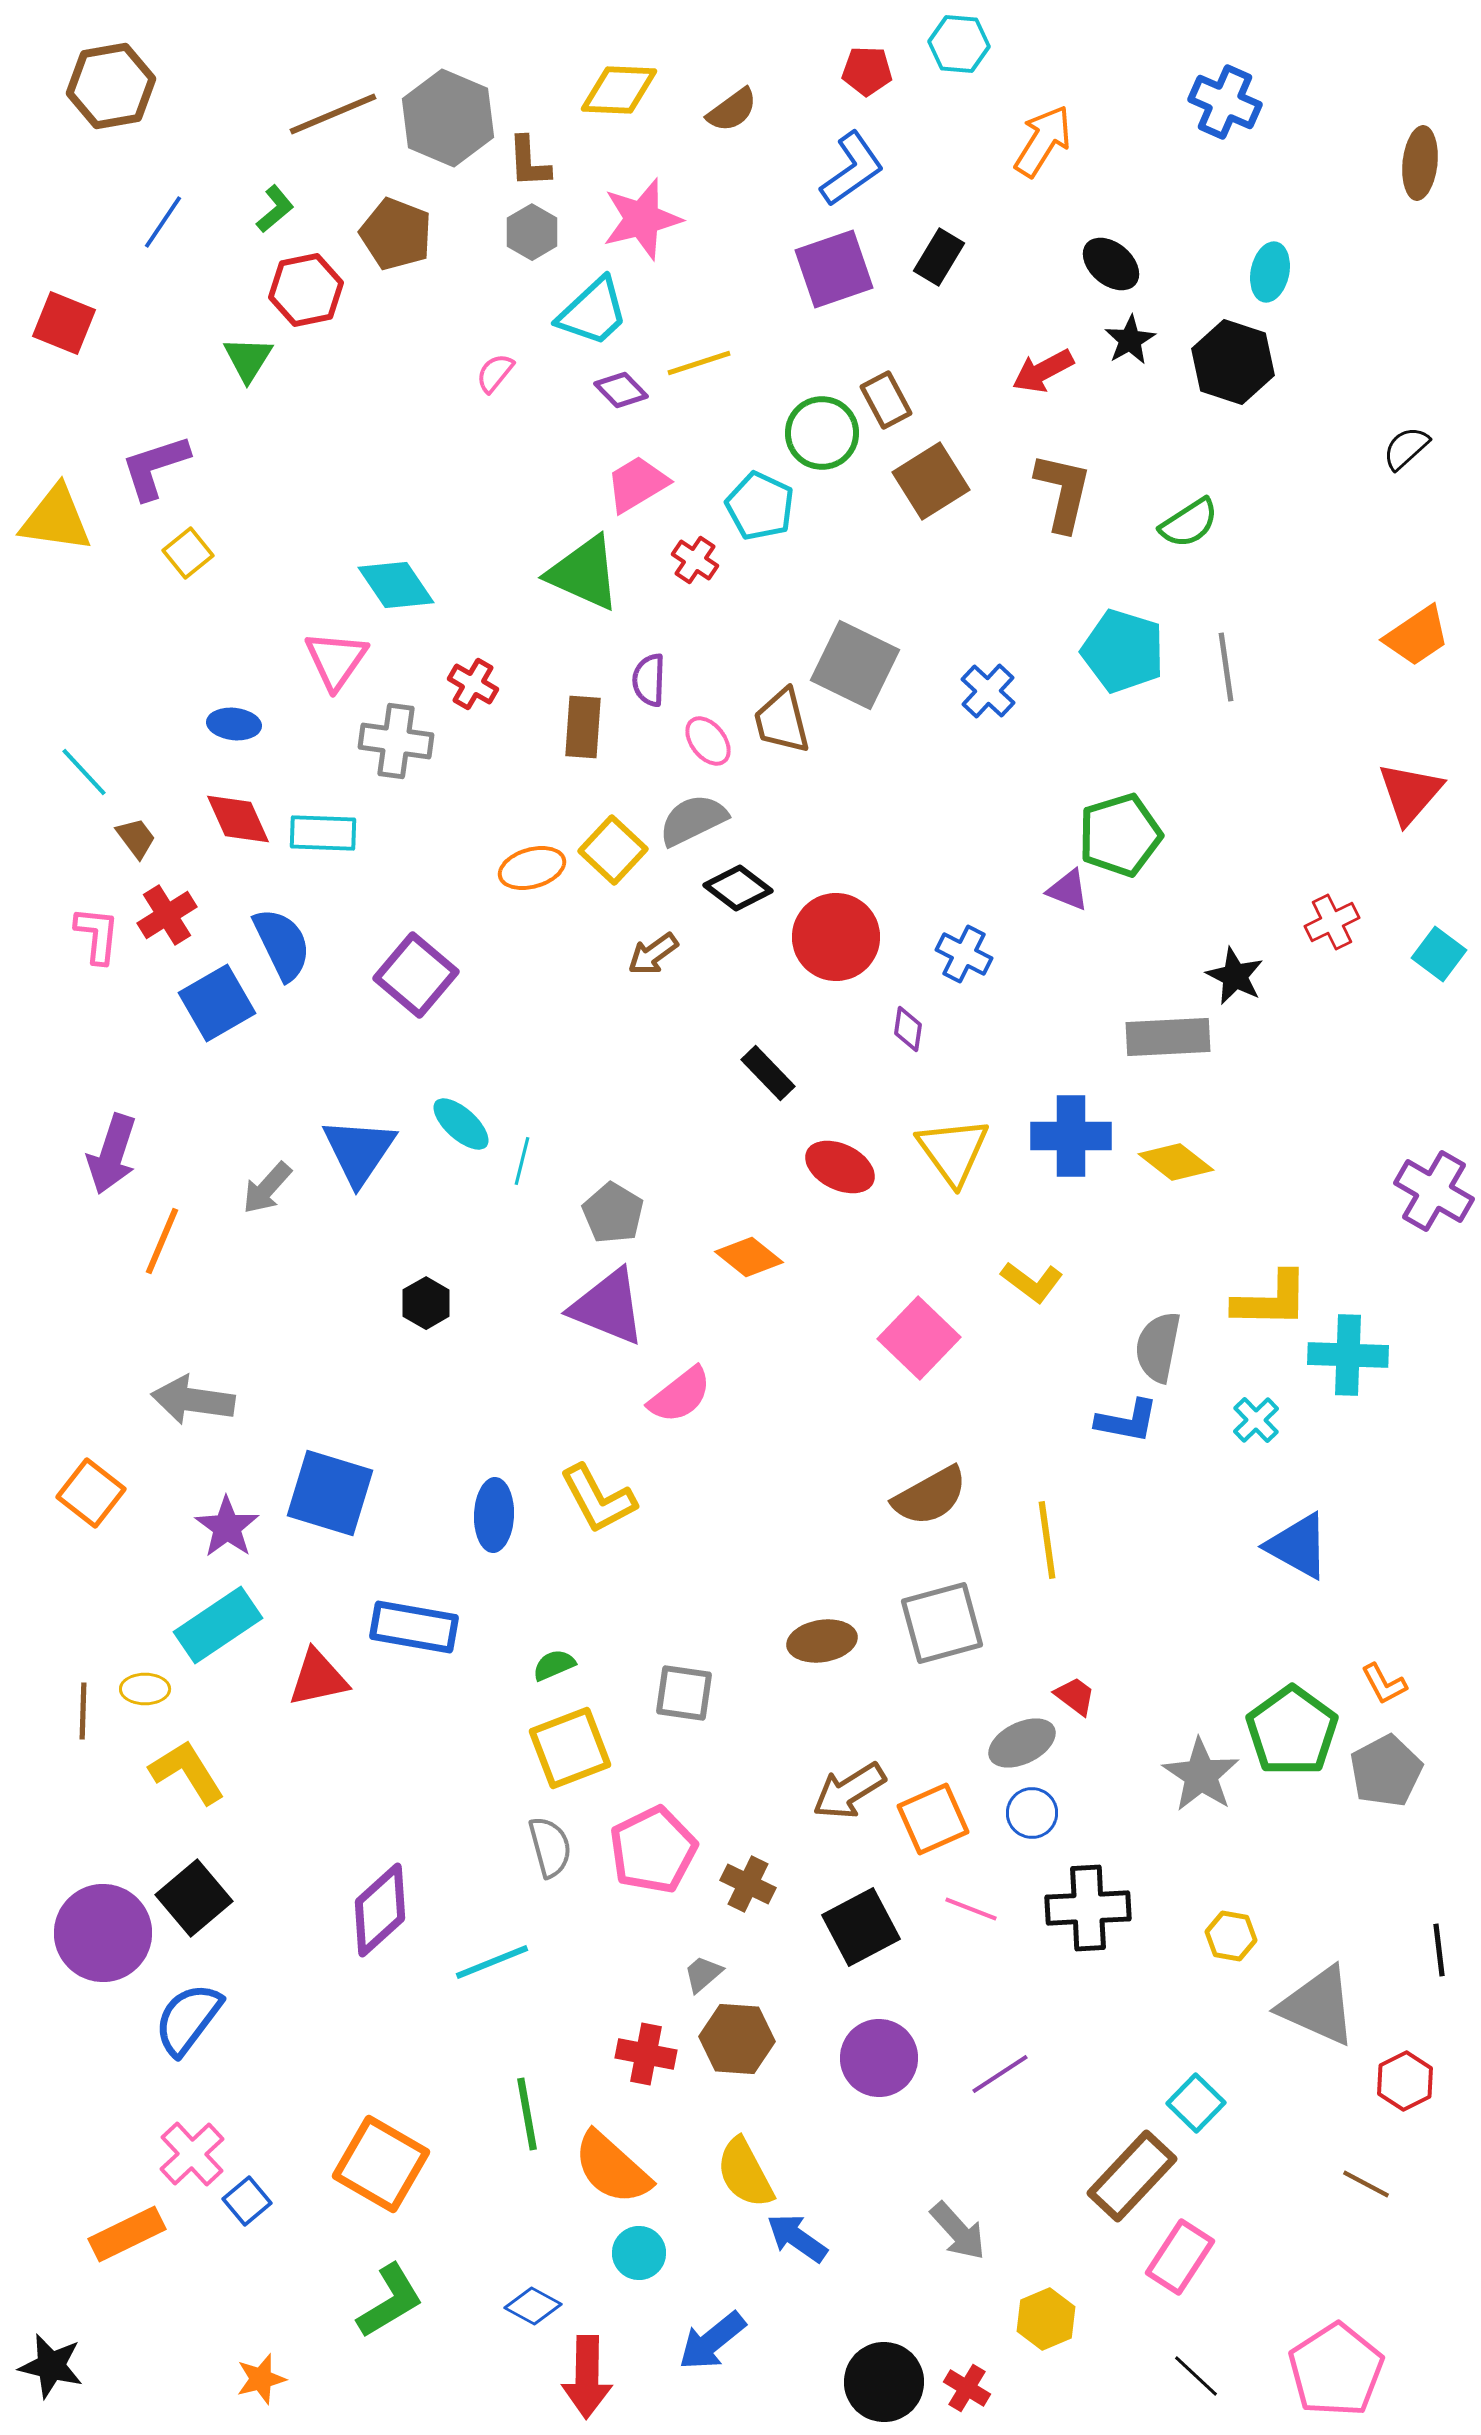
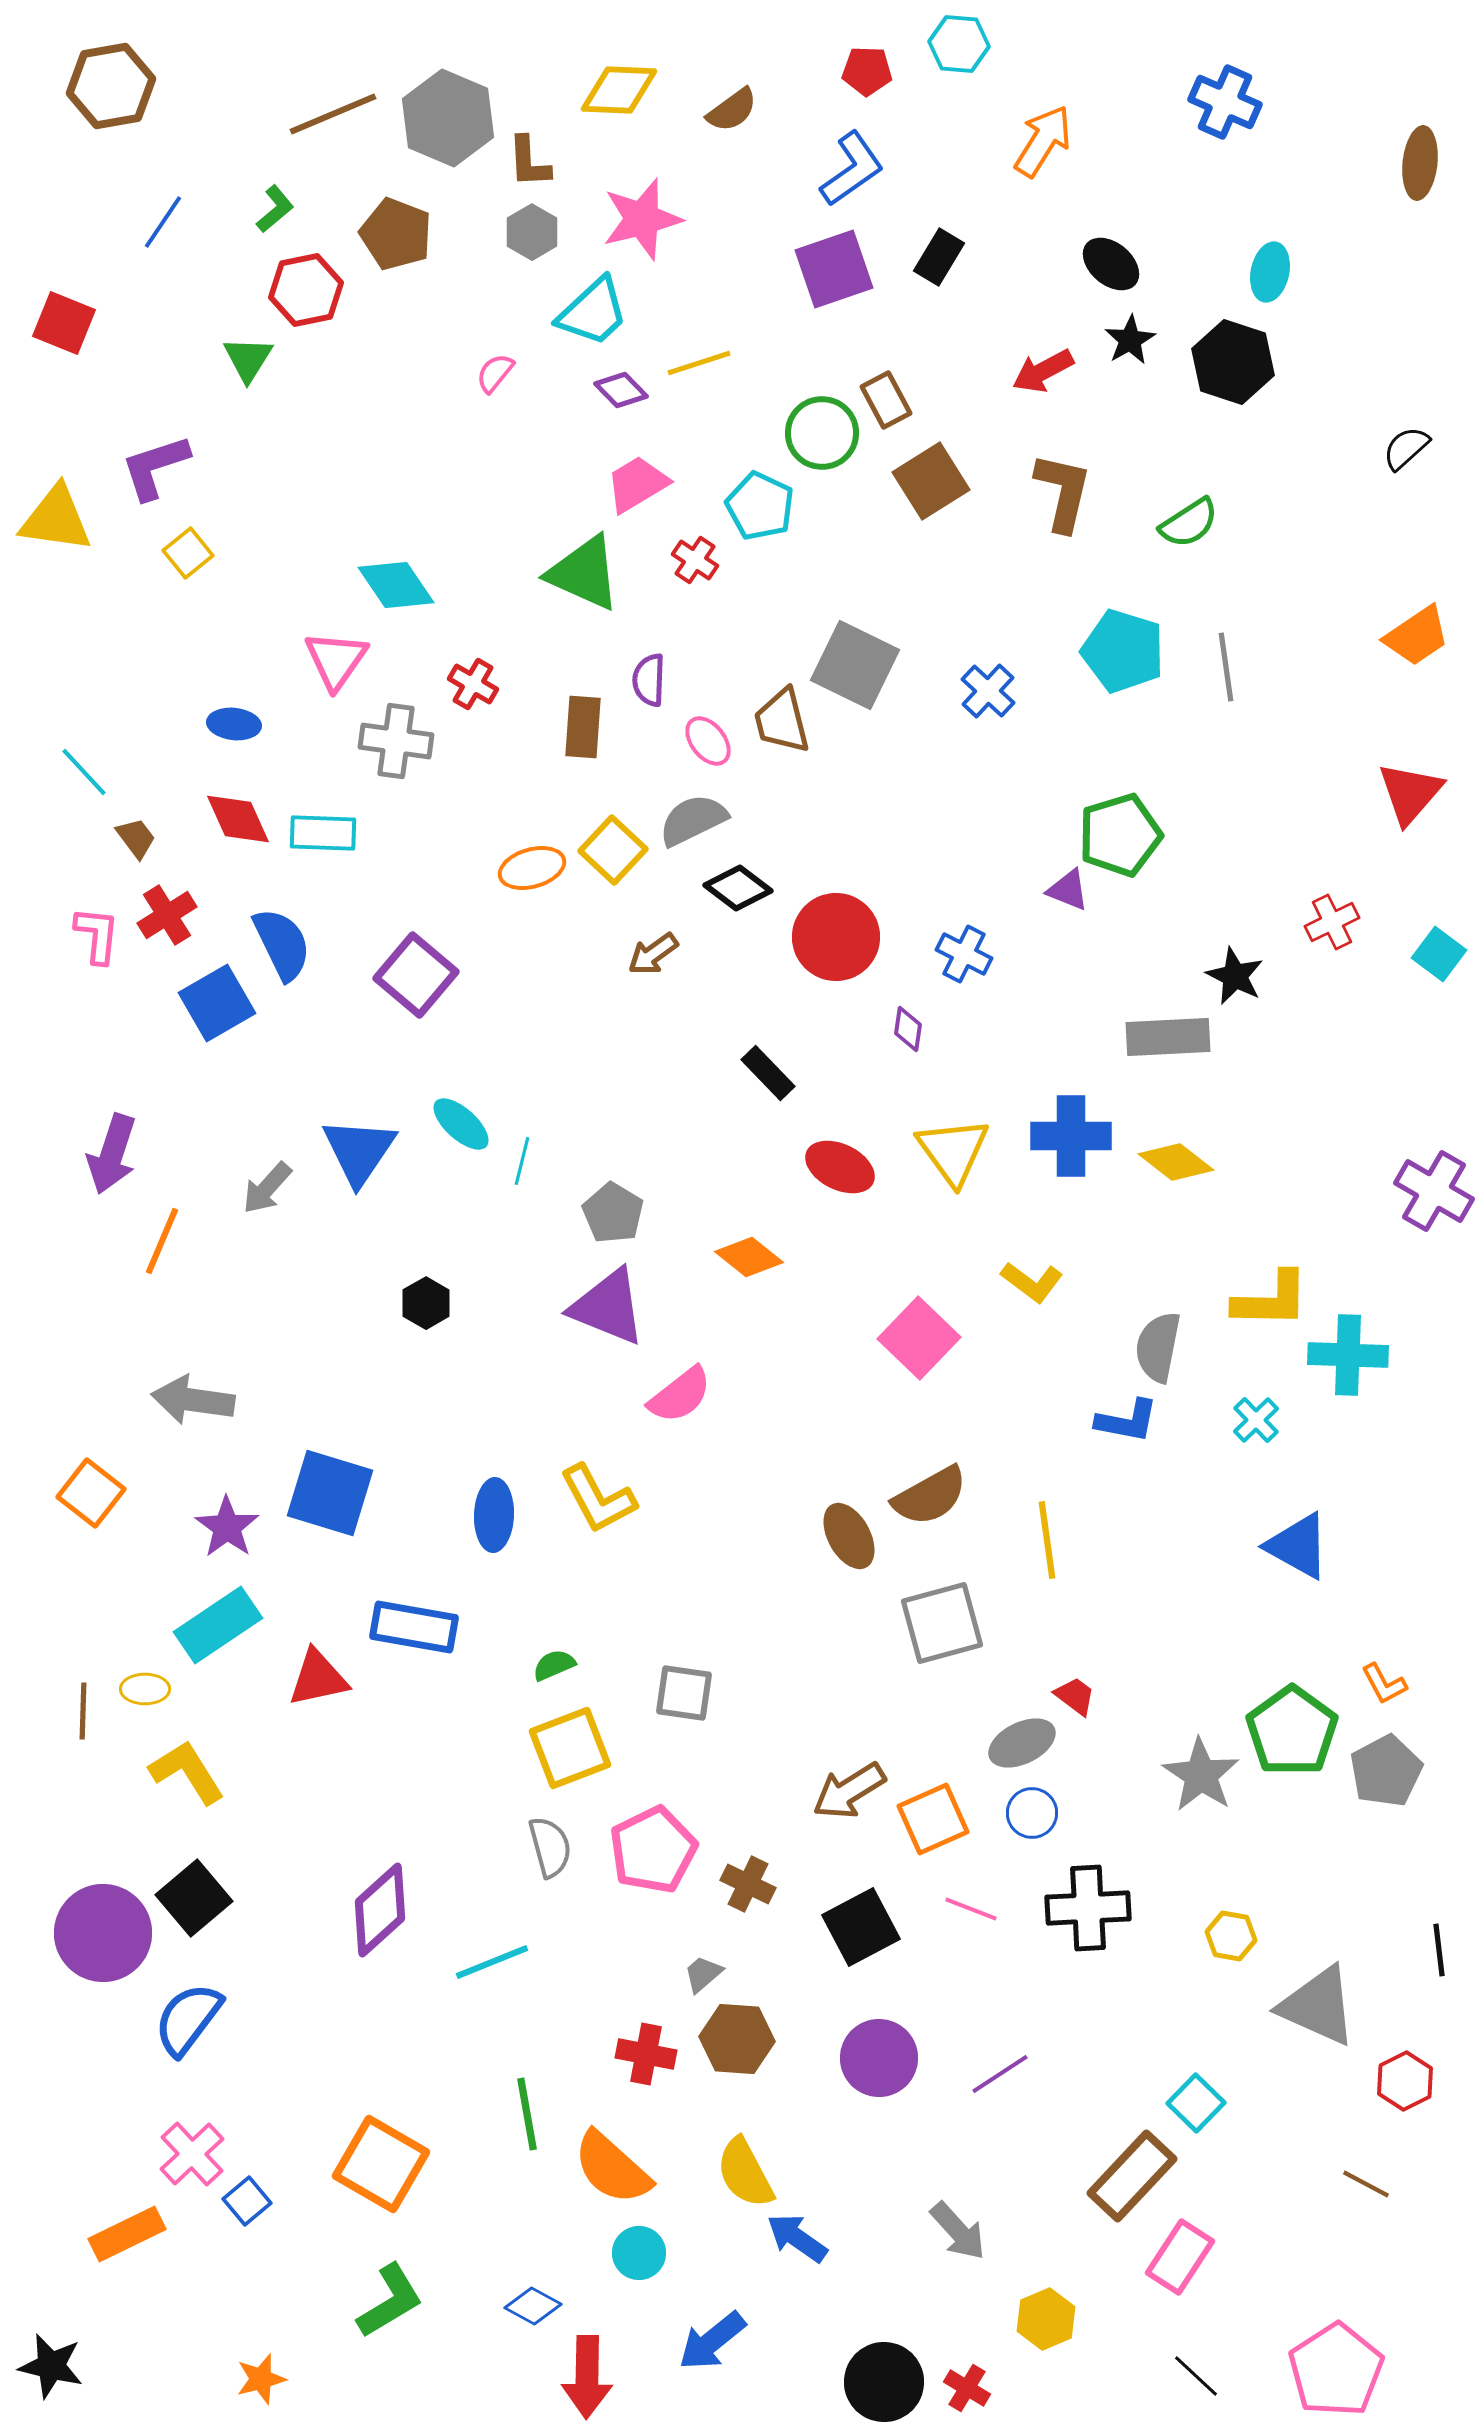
brown ellipse at (822, 1641): moved 27 px right, 105 px up; rotated 70 degrees clockwise
